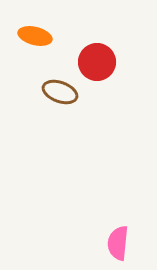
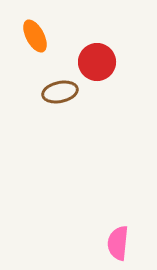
orange ellipse: rotated 48 degrees clockwise
brown ellipse: rotated 32 degrees counterclockwise
